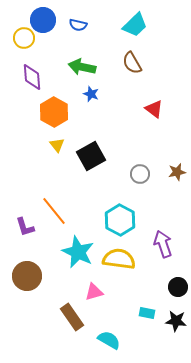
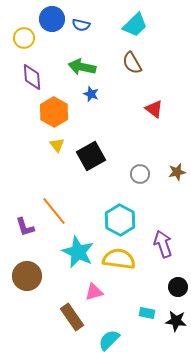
blue circle: moved 9 px right, 1 px up
blue semicircle: moved 3 px right
cyan semicircle: rotated 75 degrees counterclockwise
